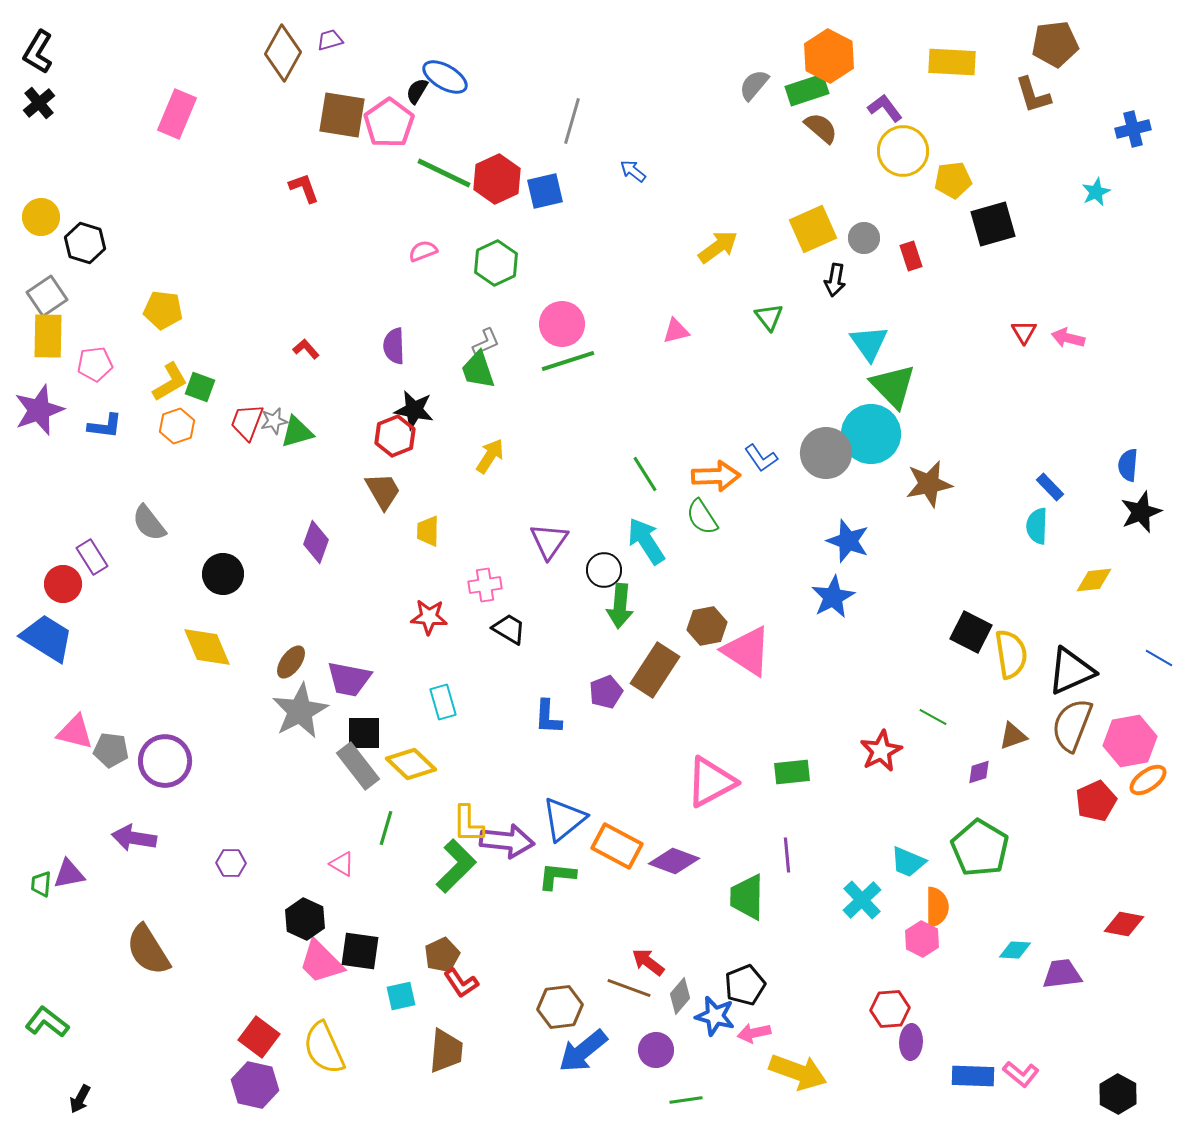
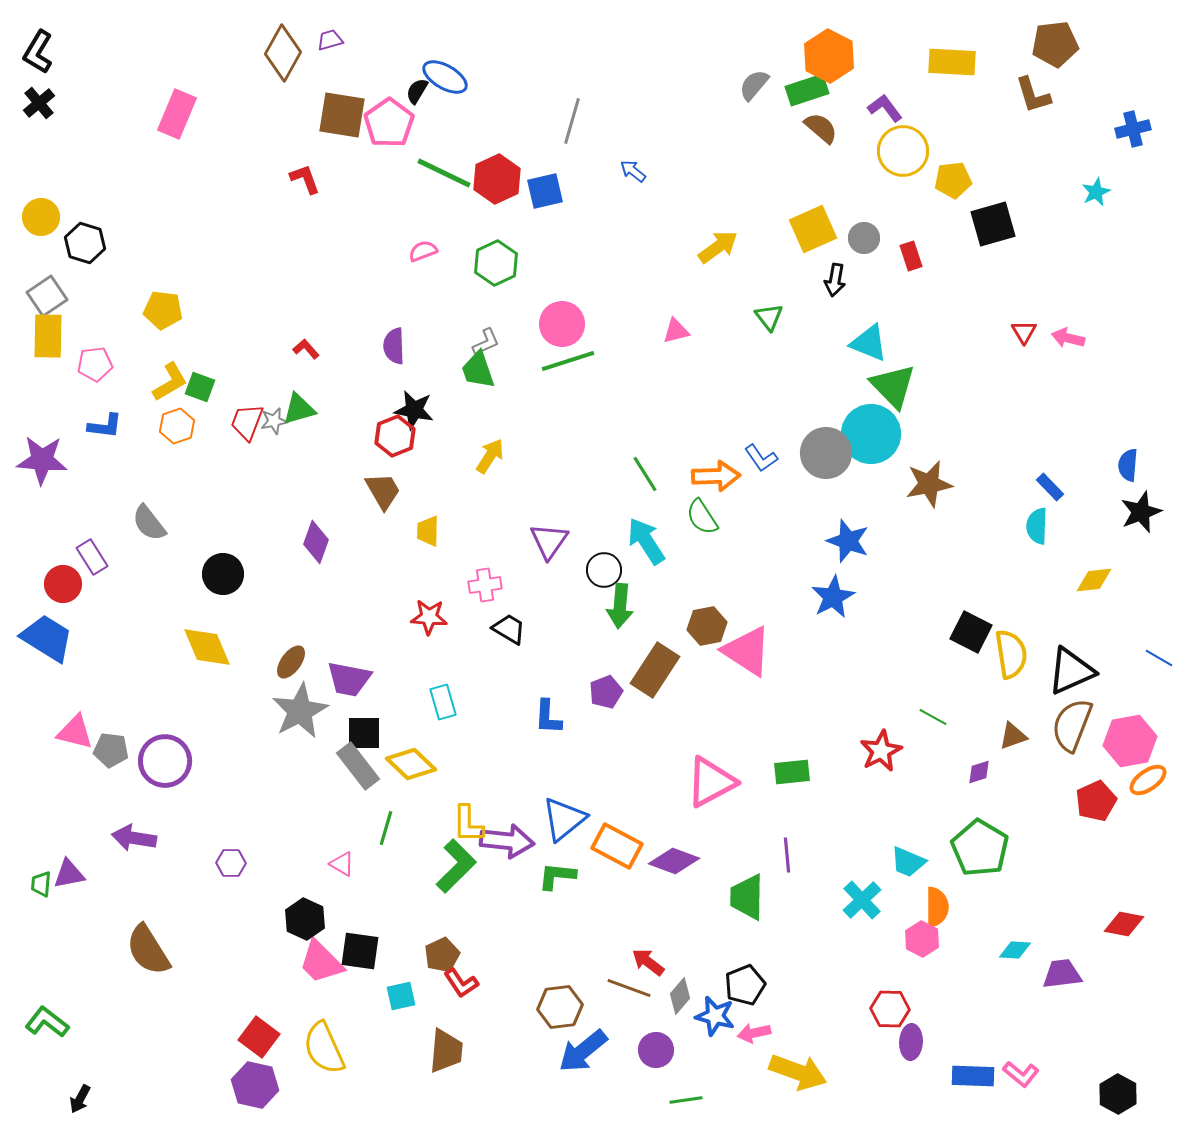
red L-shape at (304, 188): moved 1 px right, 9 px up
cyan triangle at (869, 343): rotated 33 degrees counterclockwise
purple star at (39, 410): moved 3 px right, 50 px down; rotated 24 degrees clockwise
green triangle at (297, 432): moved 2 px right, 23 px up
red hexagon at (890, 1009): rotated 6 degrees clockwise
